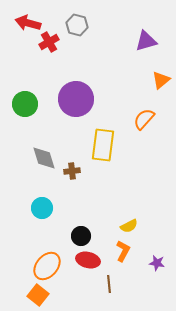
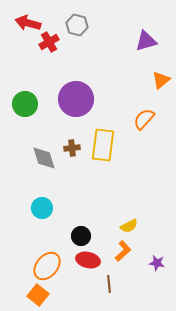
brown cross: moved 23 px up
orange L-shape: rotated 20 degrees clockwise
